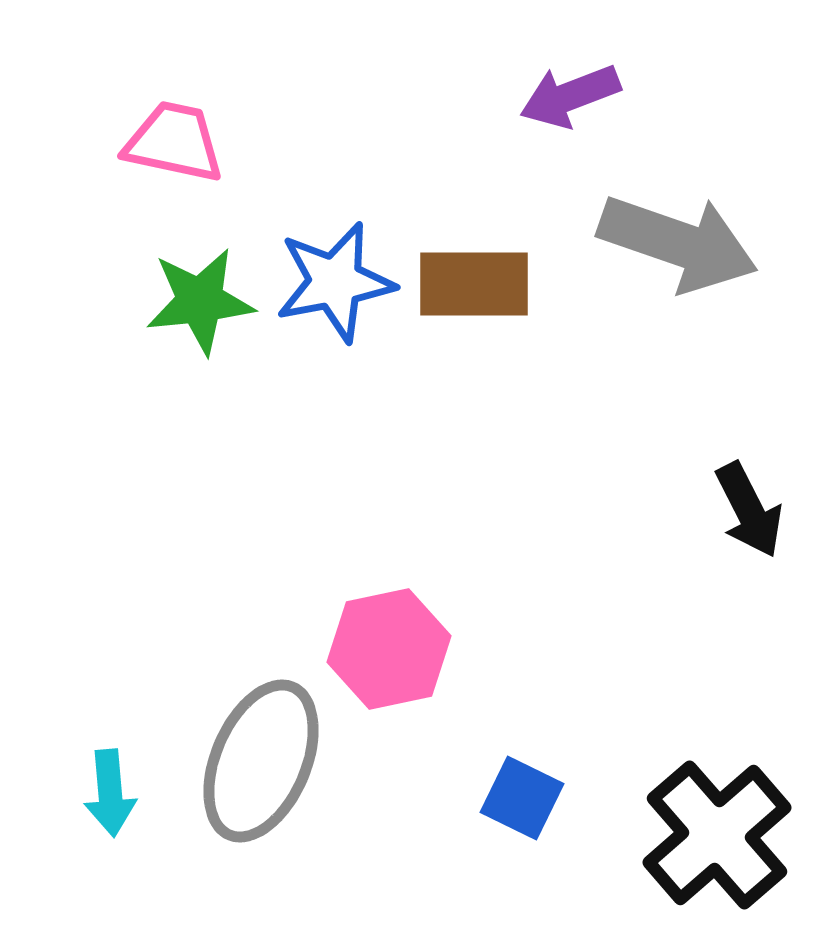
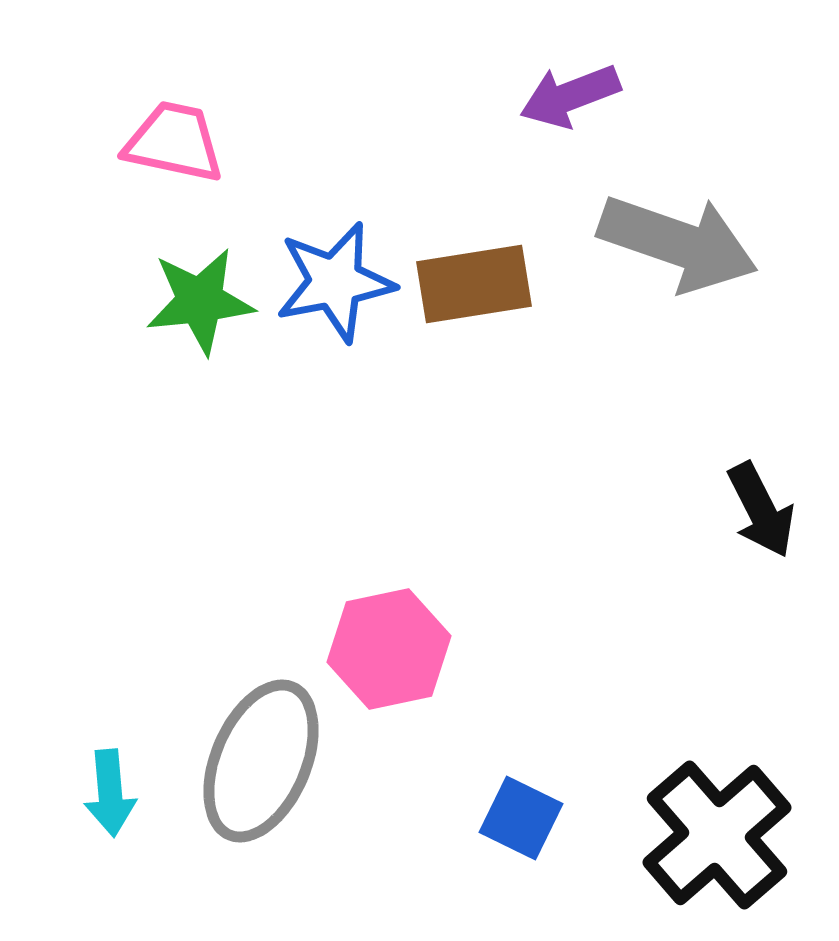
brown rectangle: rotated 9 degrees counterclockwise
black arrow: moved 12 px right
blue square: moved 1 px left, 20 px down
